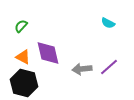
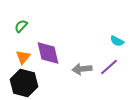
cyan semicircle: moved 9 px right, 18 px down
orange triangle: rotated 42 degrees clockwise
